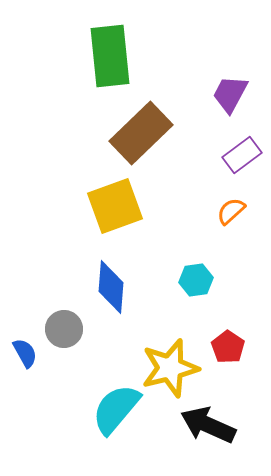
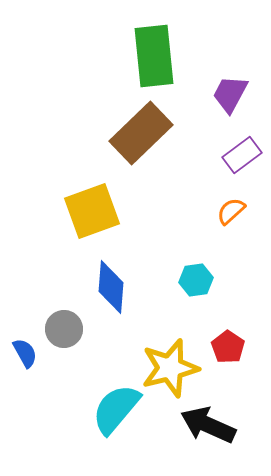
green rectangle: moved 44 px right
yellow square: moved 23 px left, 5 px down
